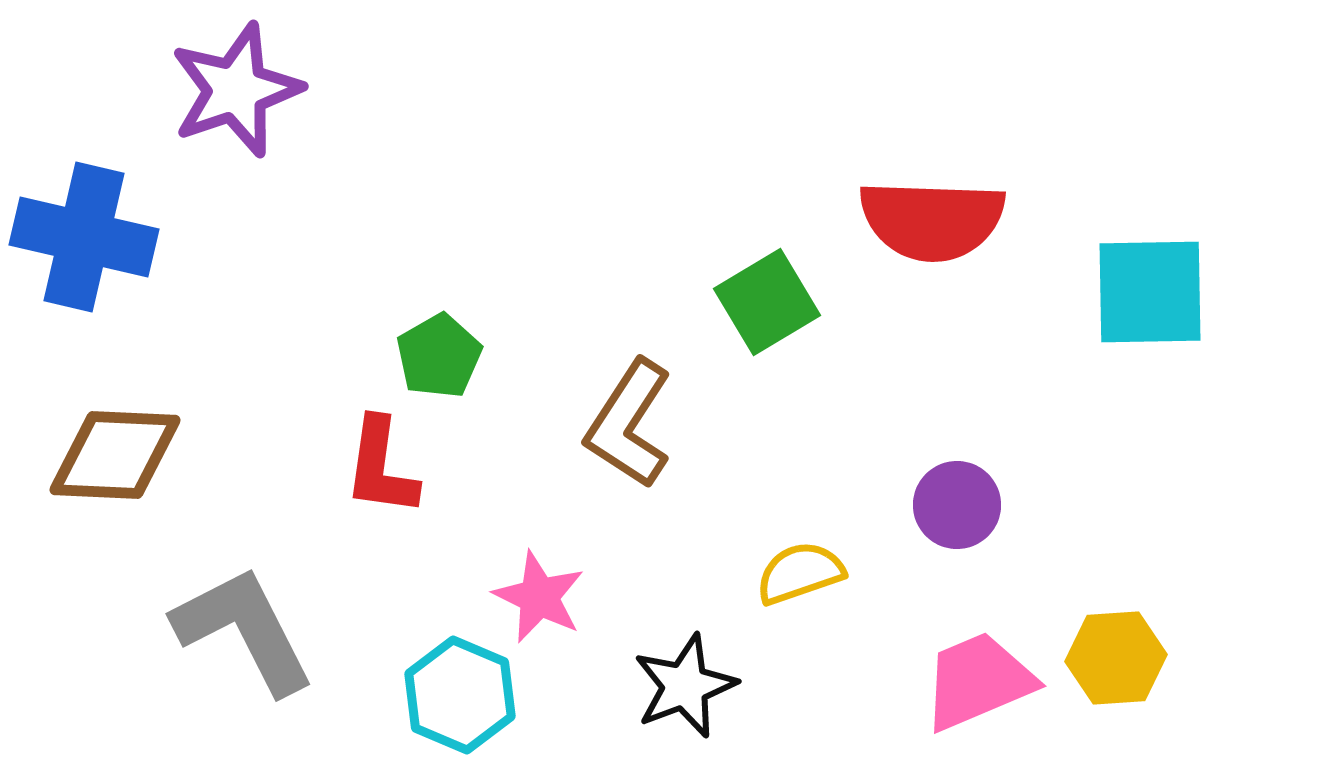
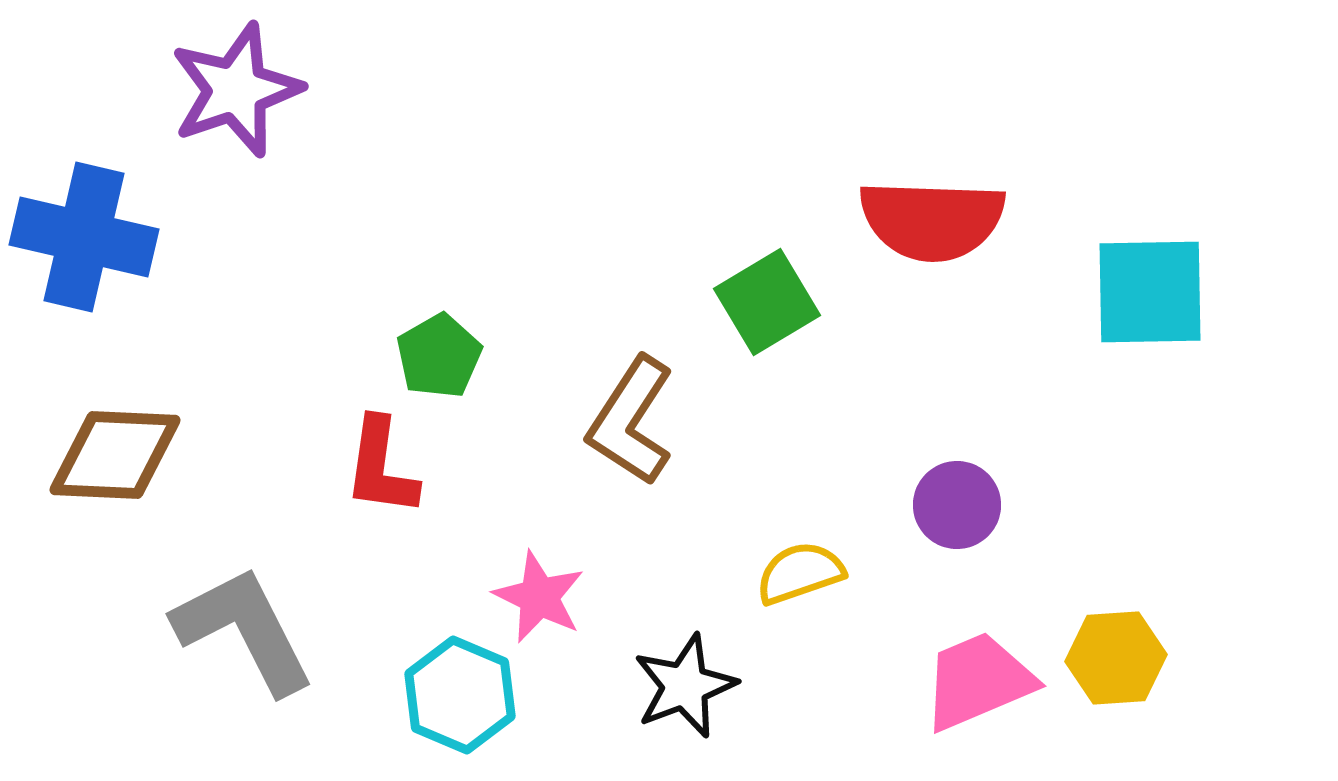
brown L-shape: moved 2 px right, 3 px up
